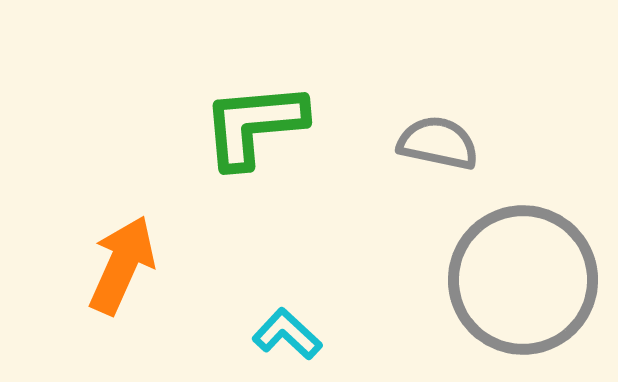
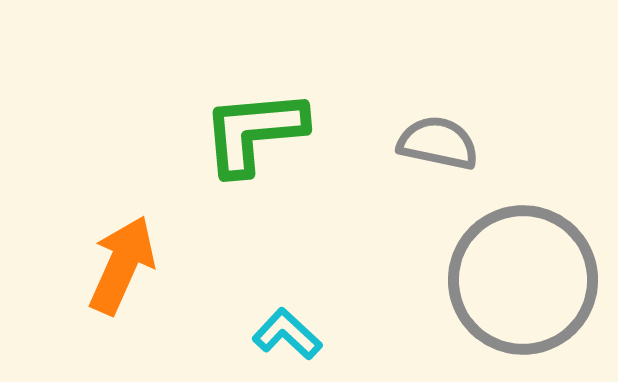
green L-shape: moved 7 px down
